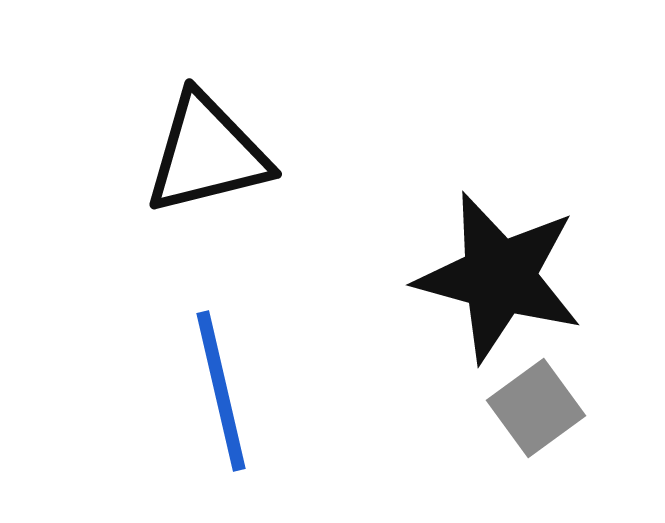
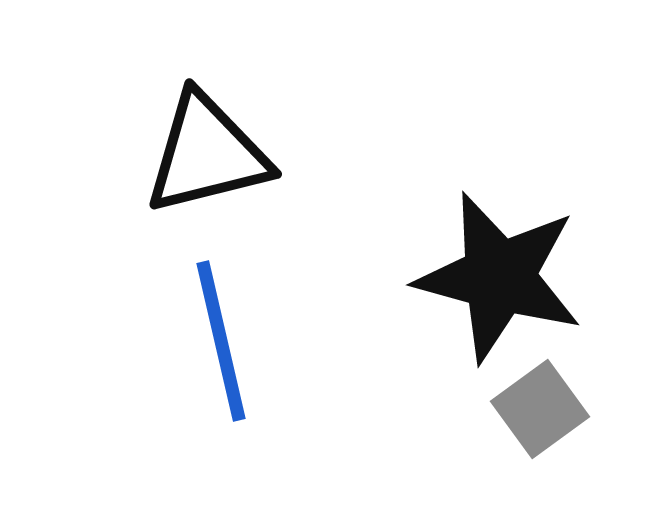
blue line: moved 50 px up
gray square: moved 4 px right, 1 px down
